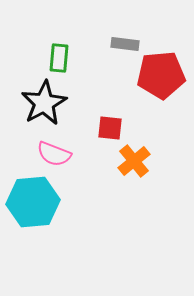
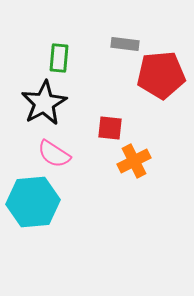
pink semicircle: rotated 12 degrees clockwise
orange cross: rotated 12 degrees clockwise
